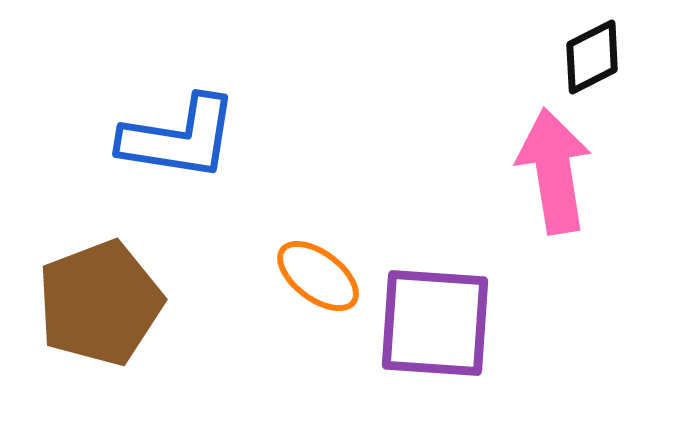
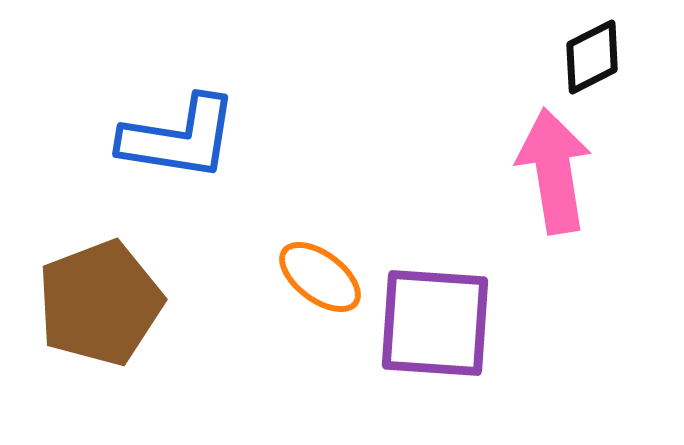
orange ellipse: moved 2 px right, 1 px down
